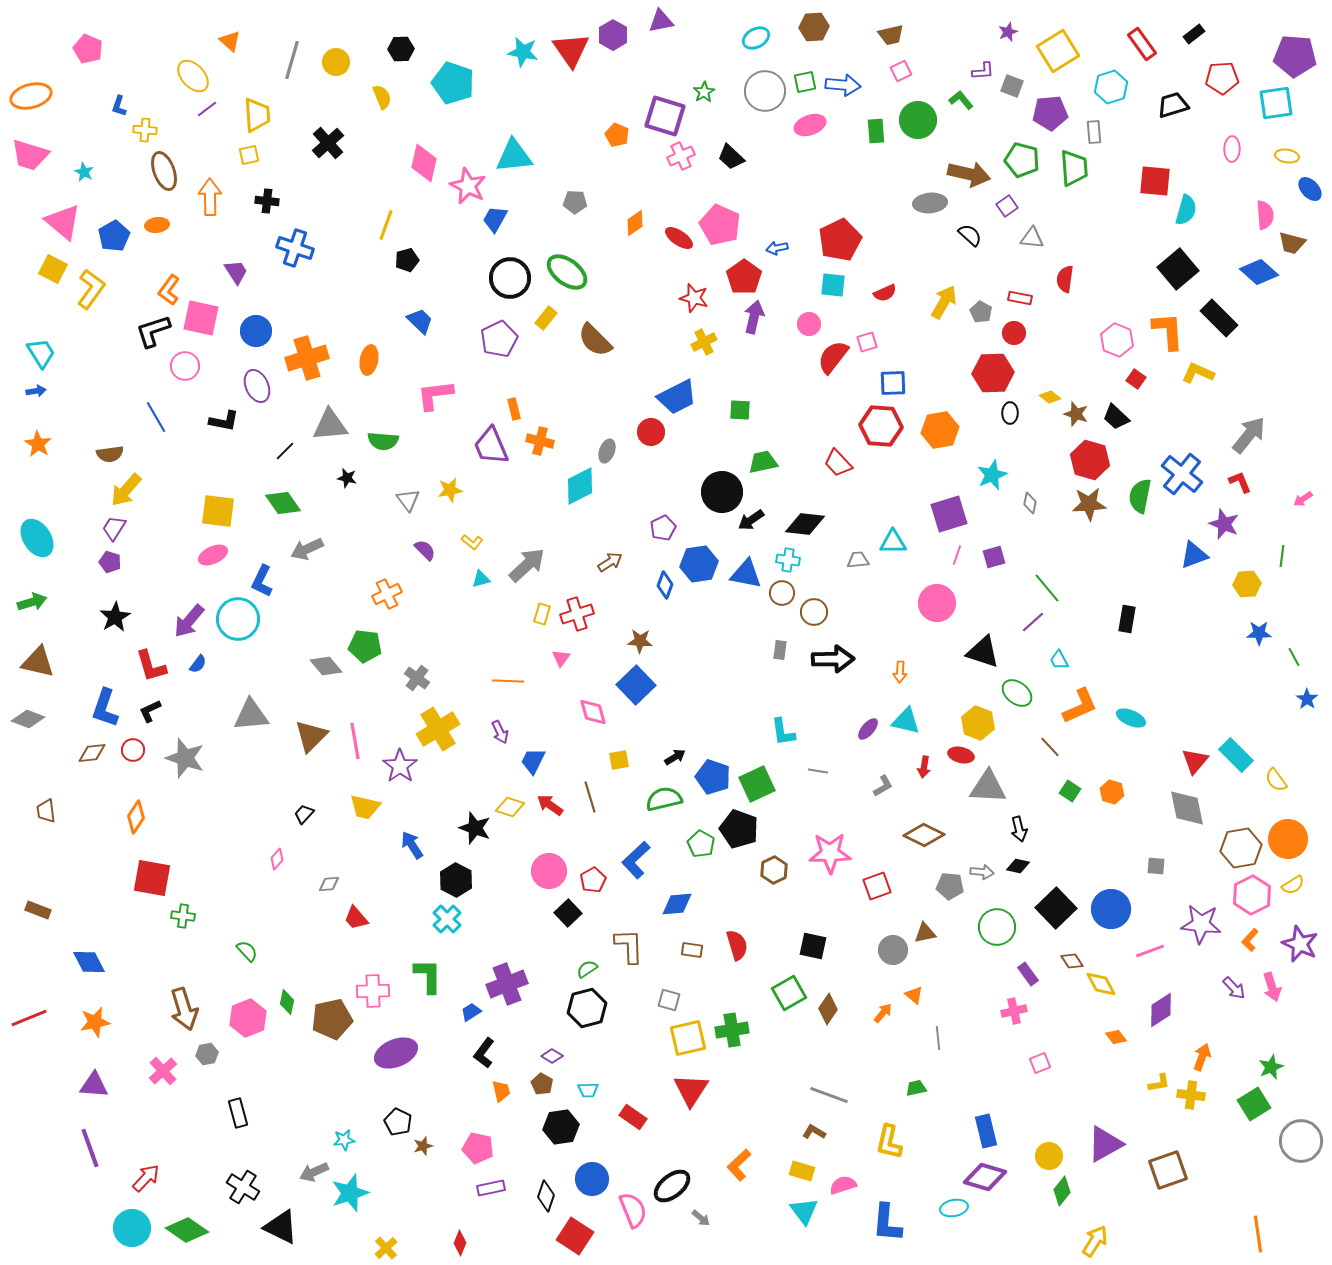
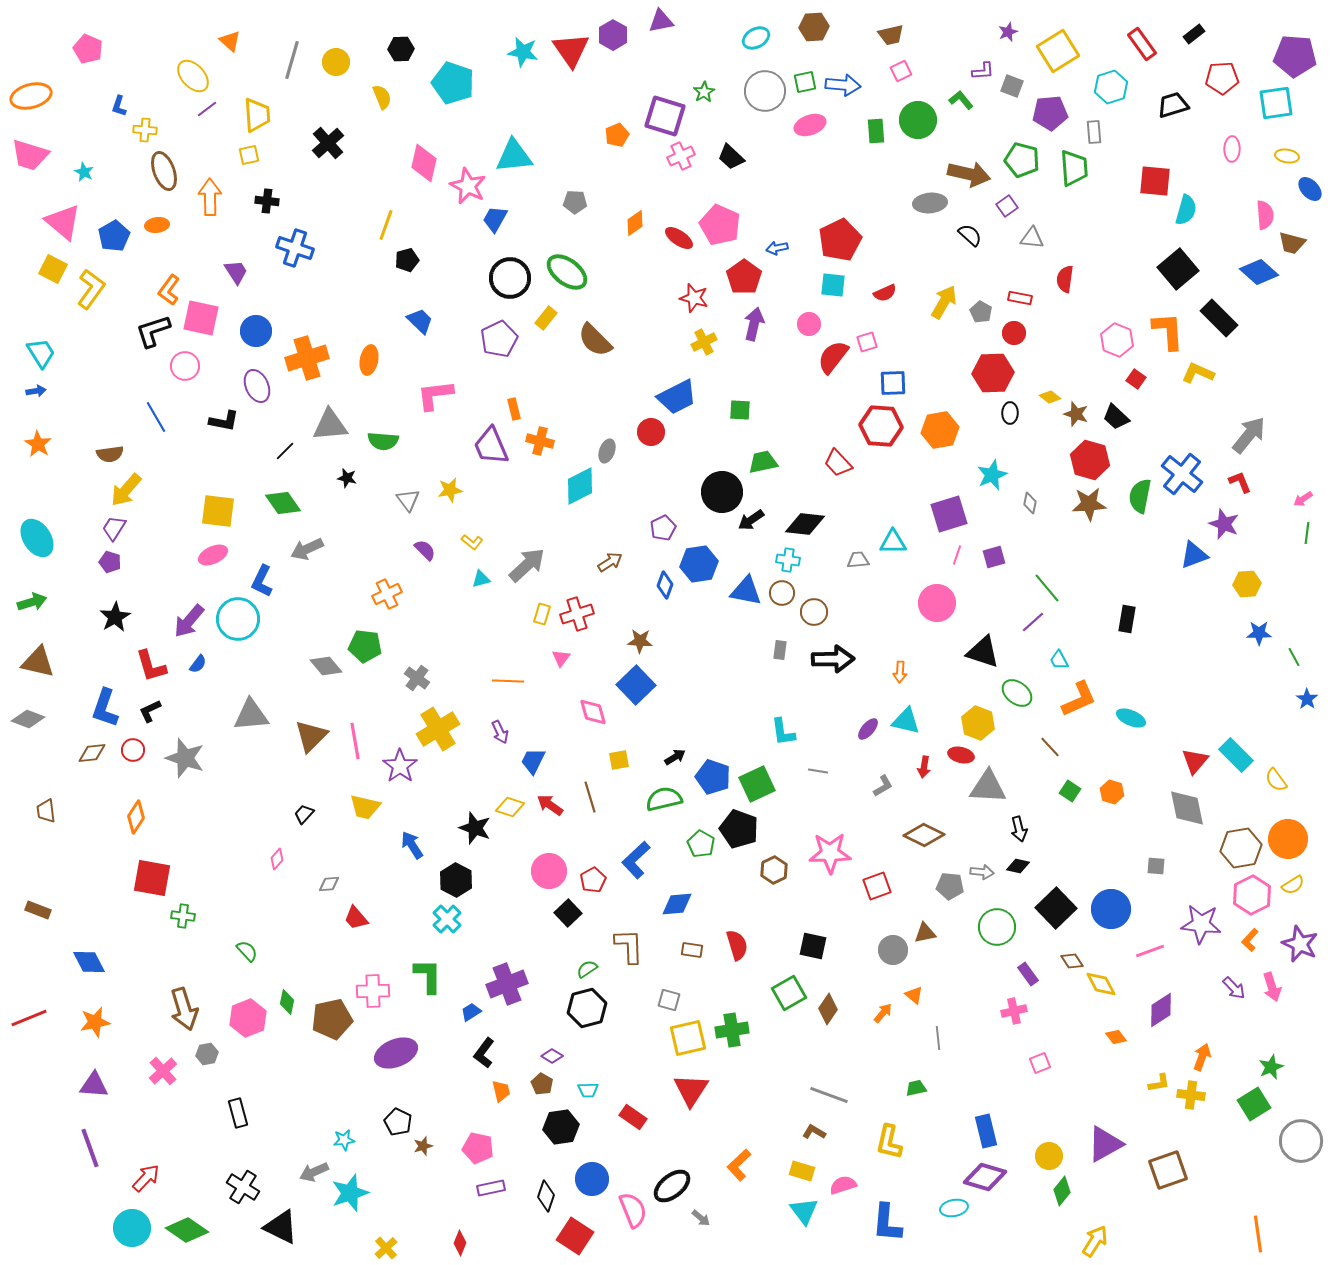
orange pentagon at (617, 135): rotated 25 degrees clockwise
purple arrow at (754, 317): moved 7 px down
green line at (1282, 556): moved 25 px right, 23 px up
blue triangle at (746, 574): moved 17 px down
orange L-shape at (1080, 706): moved 1 px left, 7 px up
